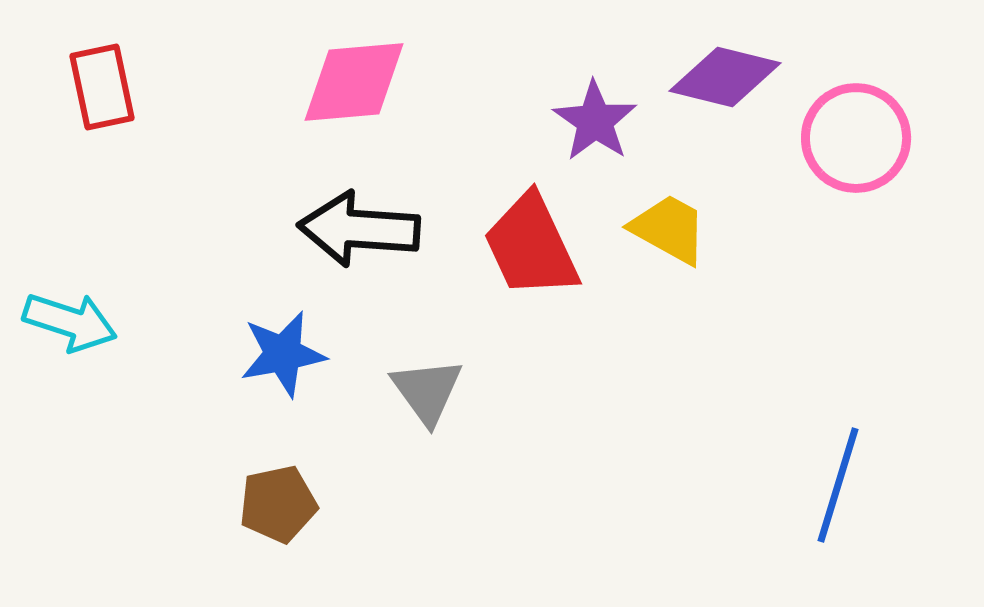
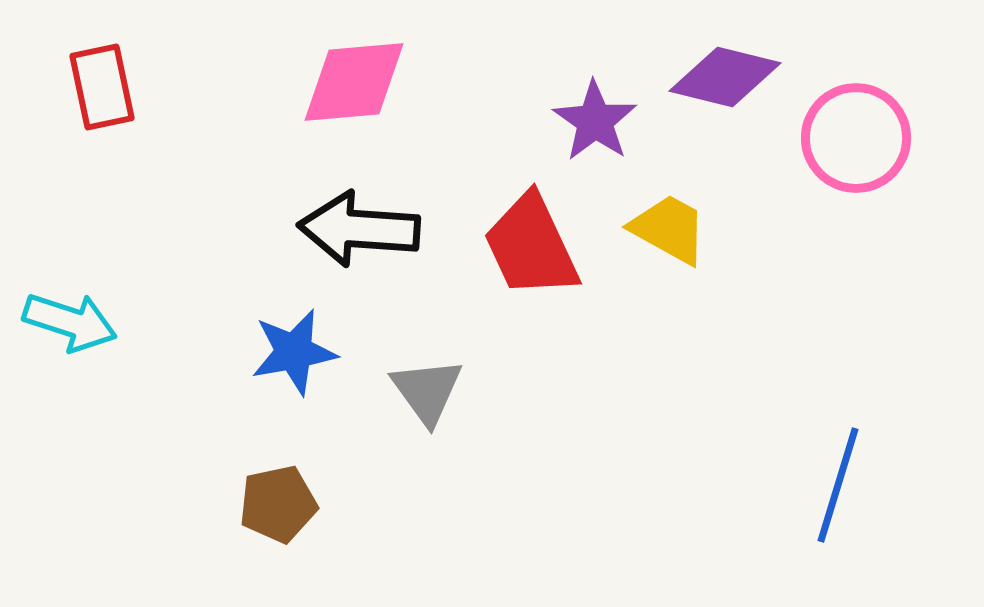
blue star: moved 11 px right, 2 px up
